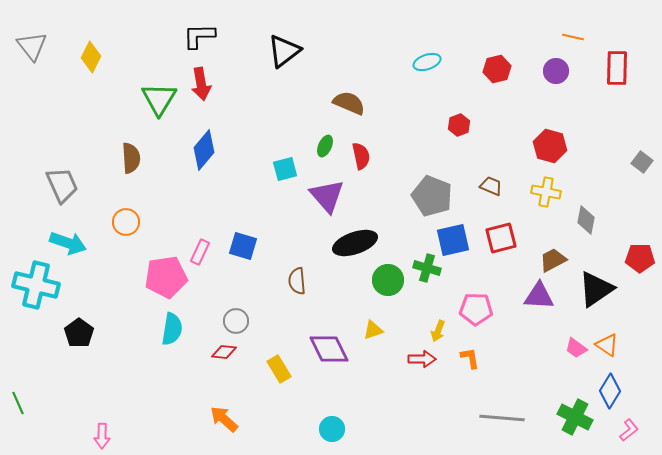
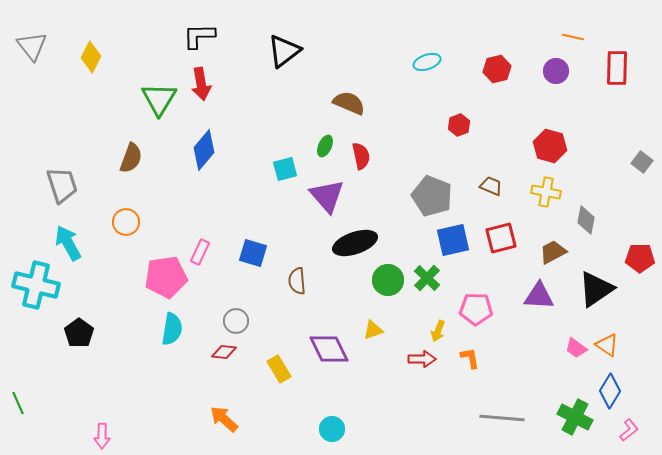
brown semicircle at (131, 158): rotated 24 degrees clockwise
gray trapezoid at (62, 185): rotated 6 degrees clockwise
cyan arrow at (68, 243): rotated 138 degrees counterclockwise
blue square at (243, 246): moved 10 px right, 7 px down
brown trapezoid at (553, 260): moved 8 px up
green cross at (427, 268): moved 10 px down; rotated 28 degrees clockwise
